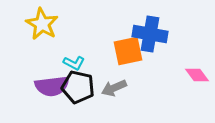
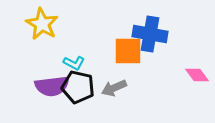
orange square: rotated 12 degrees clockwise
